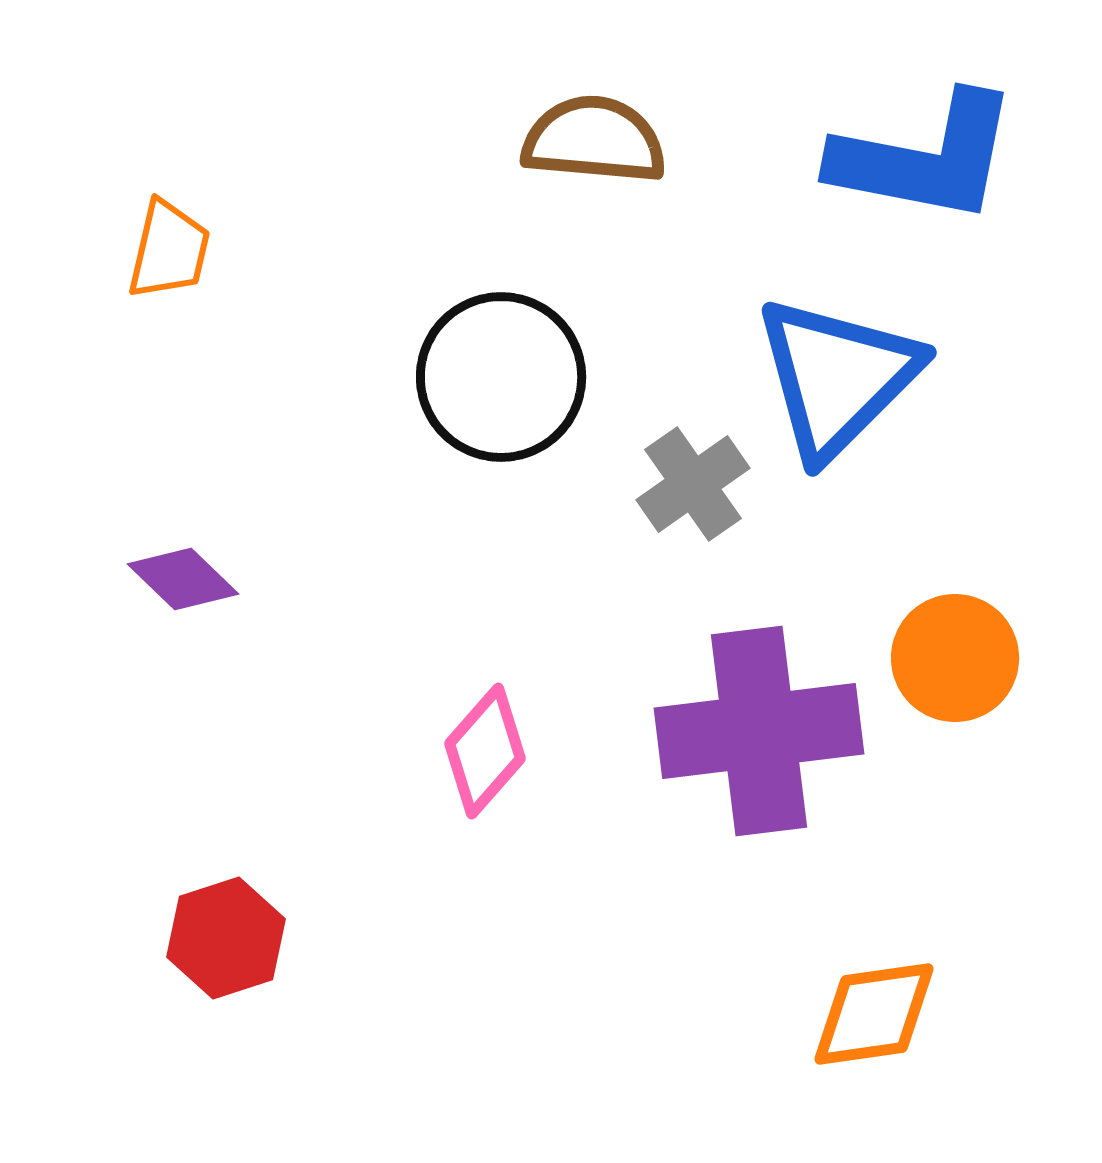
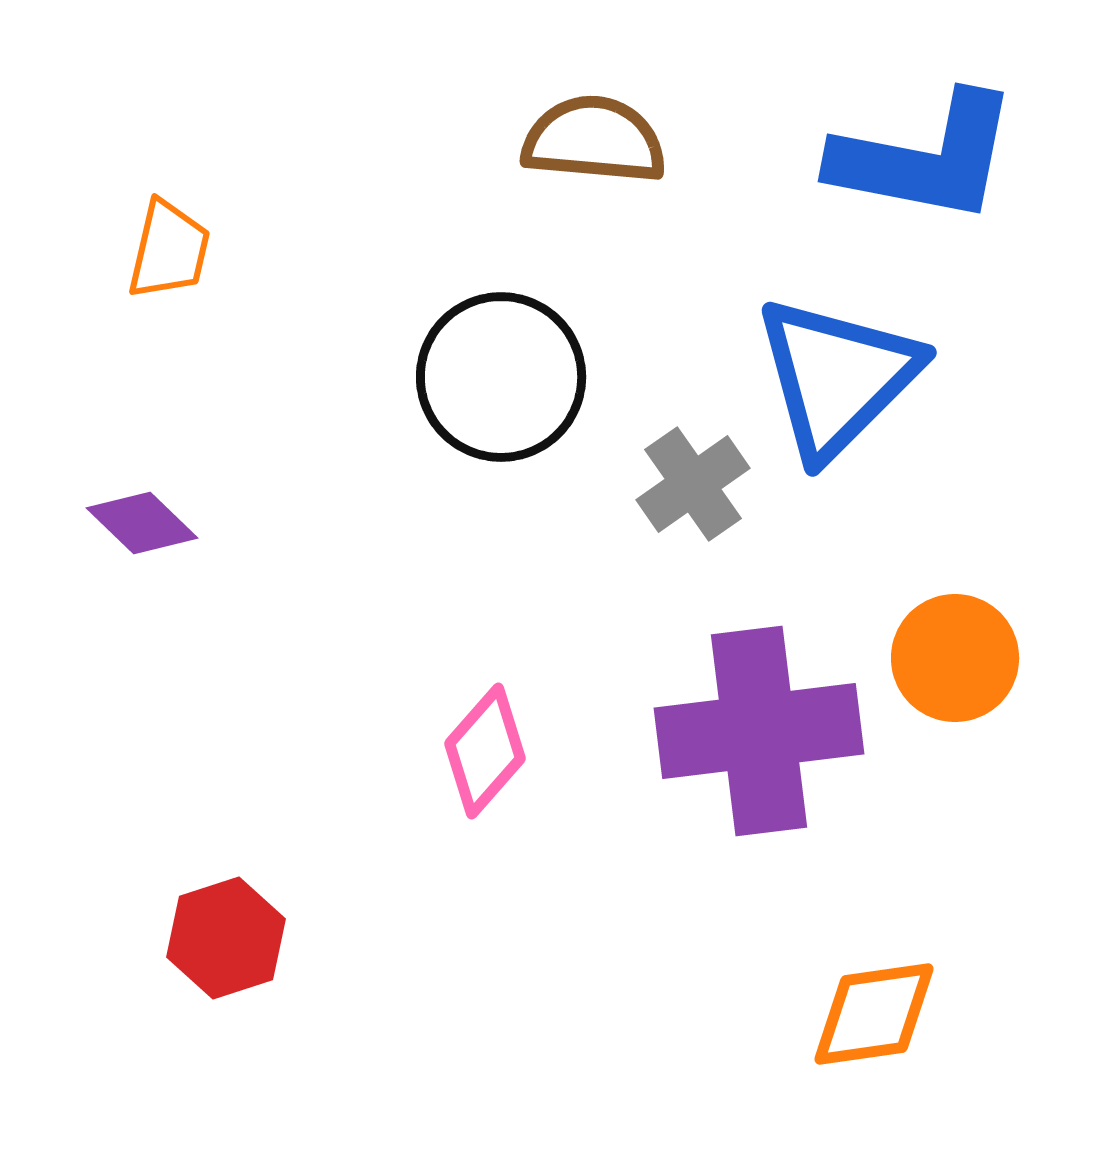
purple diamond: moved 41 px left, 56 px up
